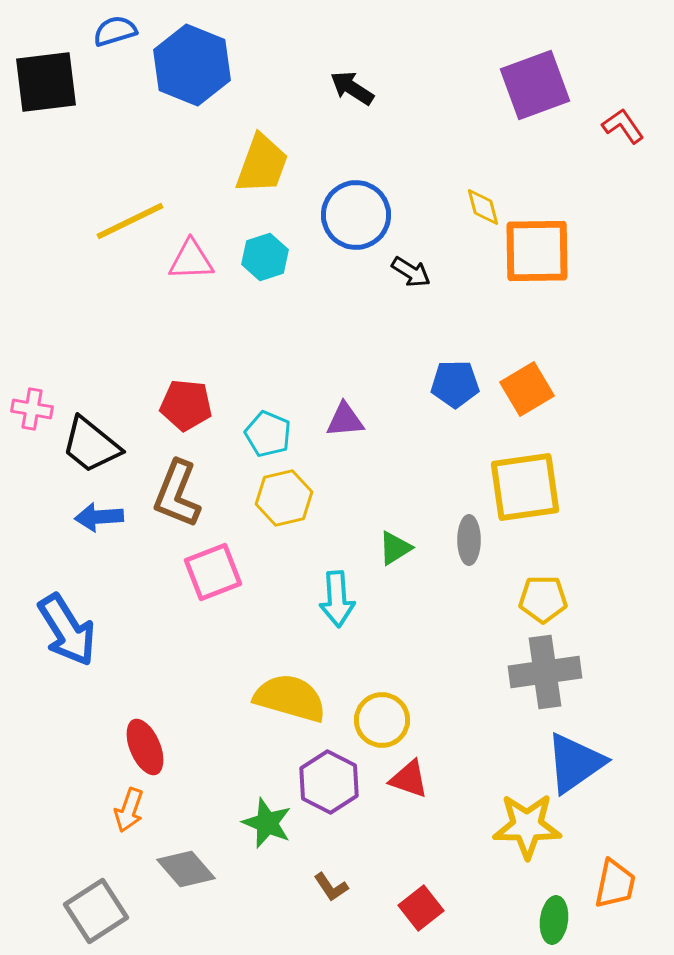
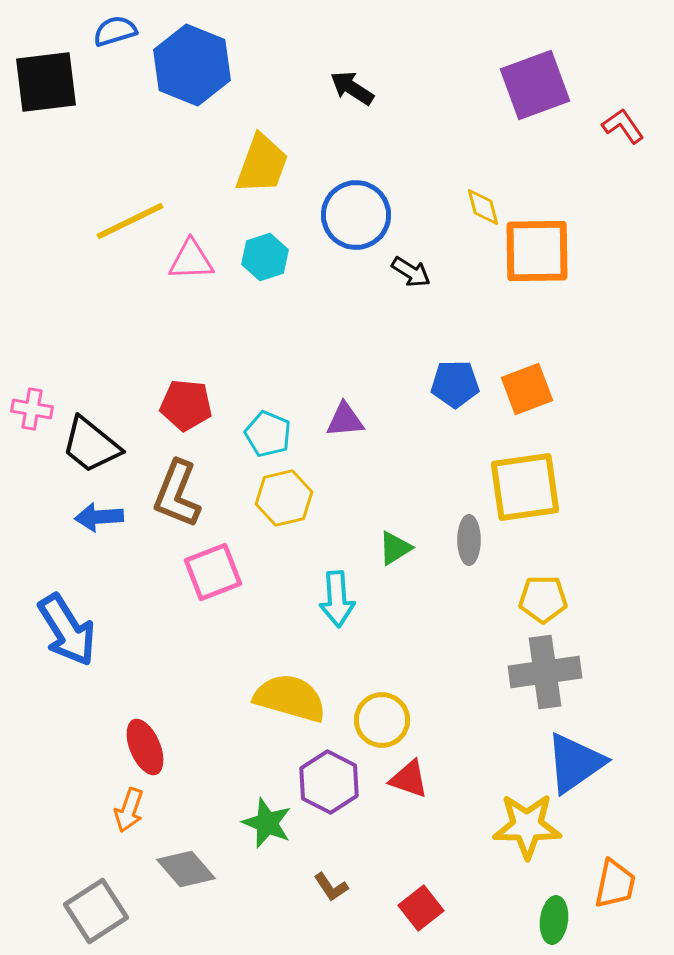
orange square at (527, 389): rotated 10 degrees clockwise
